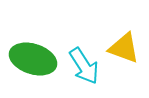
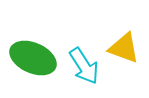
green ellipse: moved 1 px up; rotated 6 degrees clockwise
